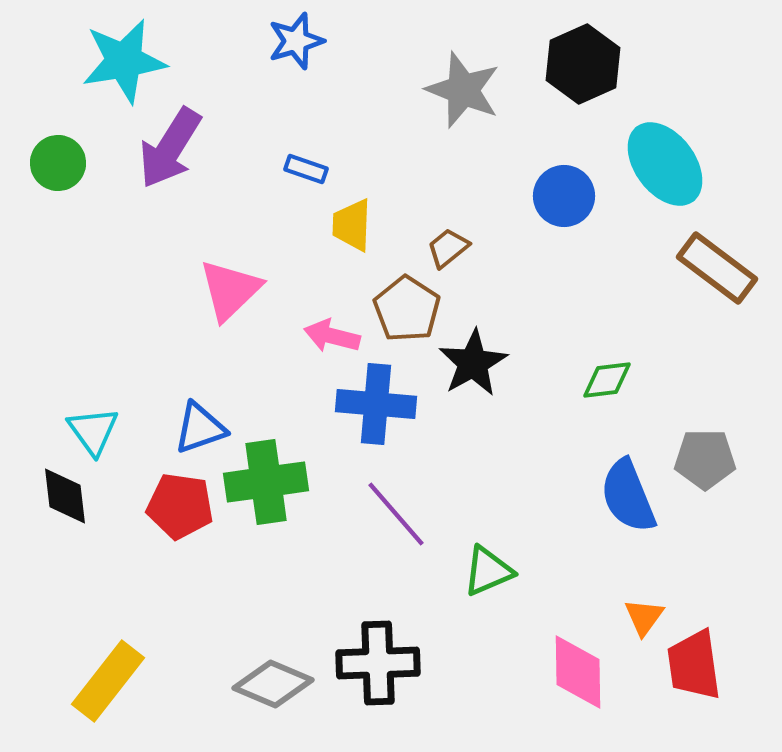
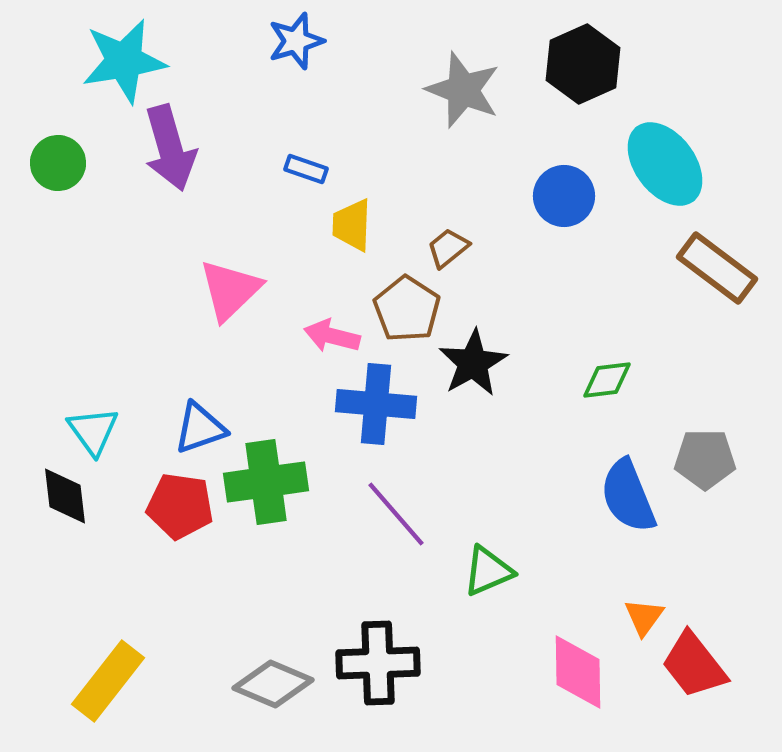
purple arrow: rotated 48 degrees counterclockwise
red trapezoid: rotated 30 degrees counterclockwise
